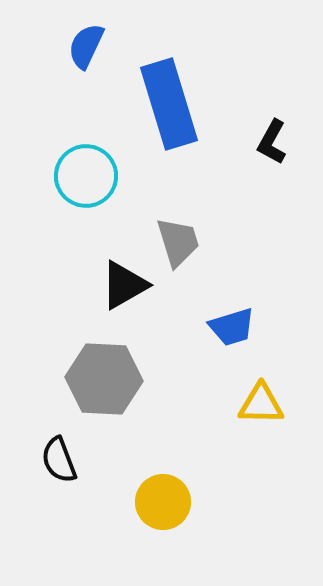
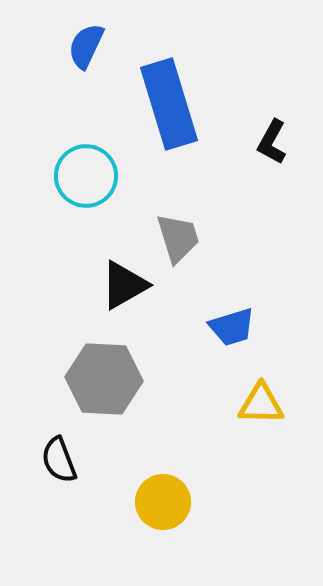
gray trapezoid: moved 4 px up
